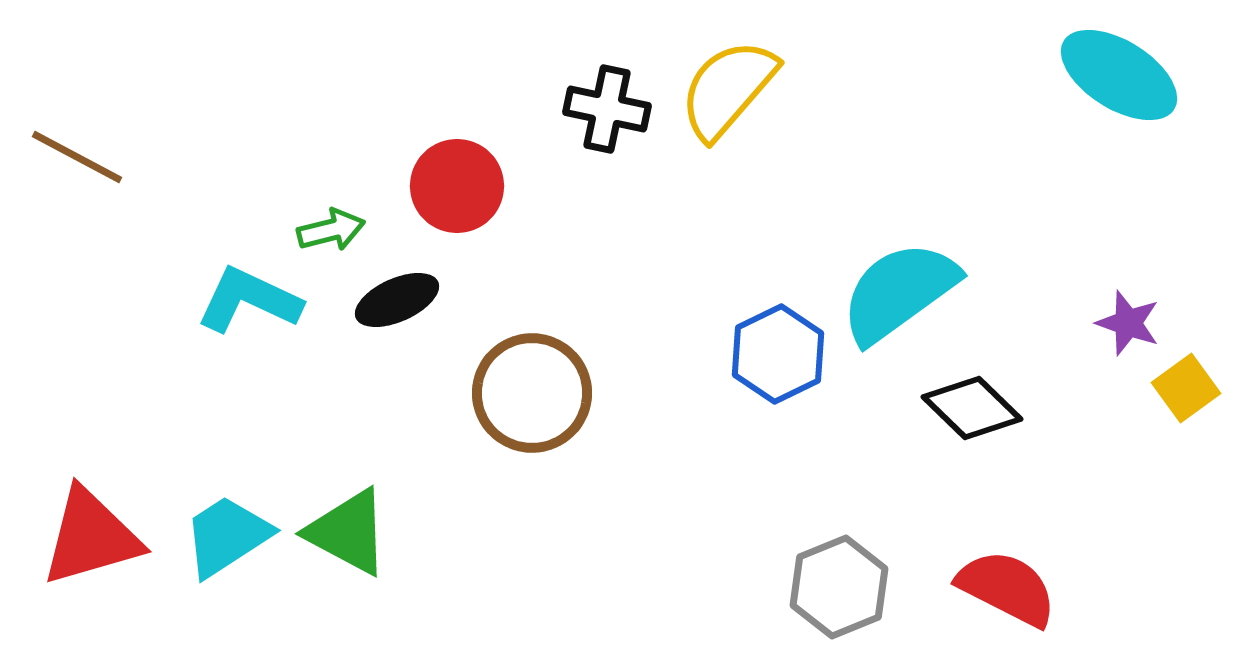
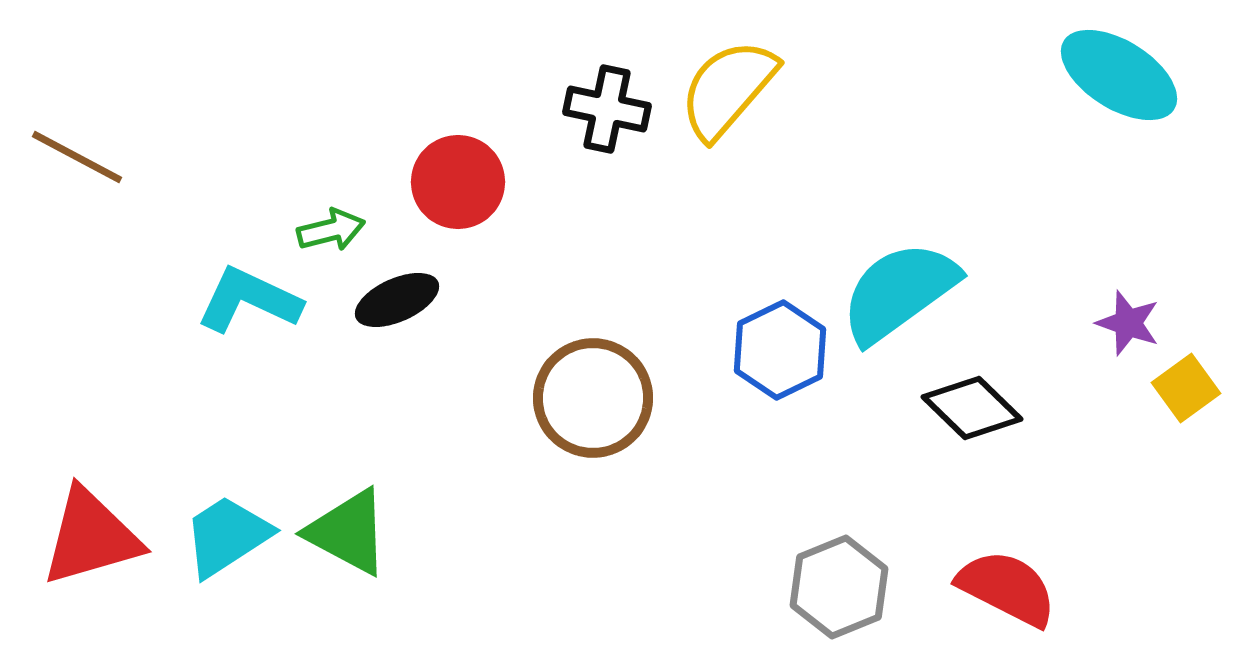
red circle: moved 1 px right, 4 px up
blue hexagon: moved 2 px right, 4 px up
brown circle: moved 61 px right, 5 px down
